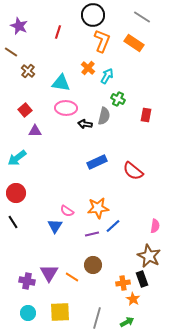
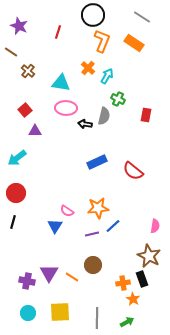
black line at (13, 222): rotated 48 degrees clockwise
gray line at (97, 318): rotated 15 degrees counterclockwise
